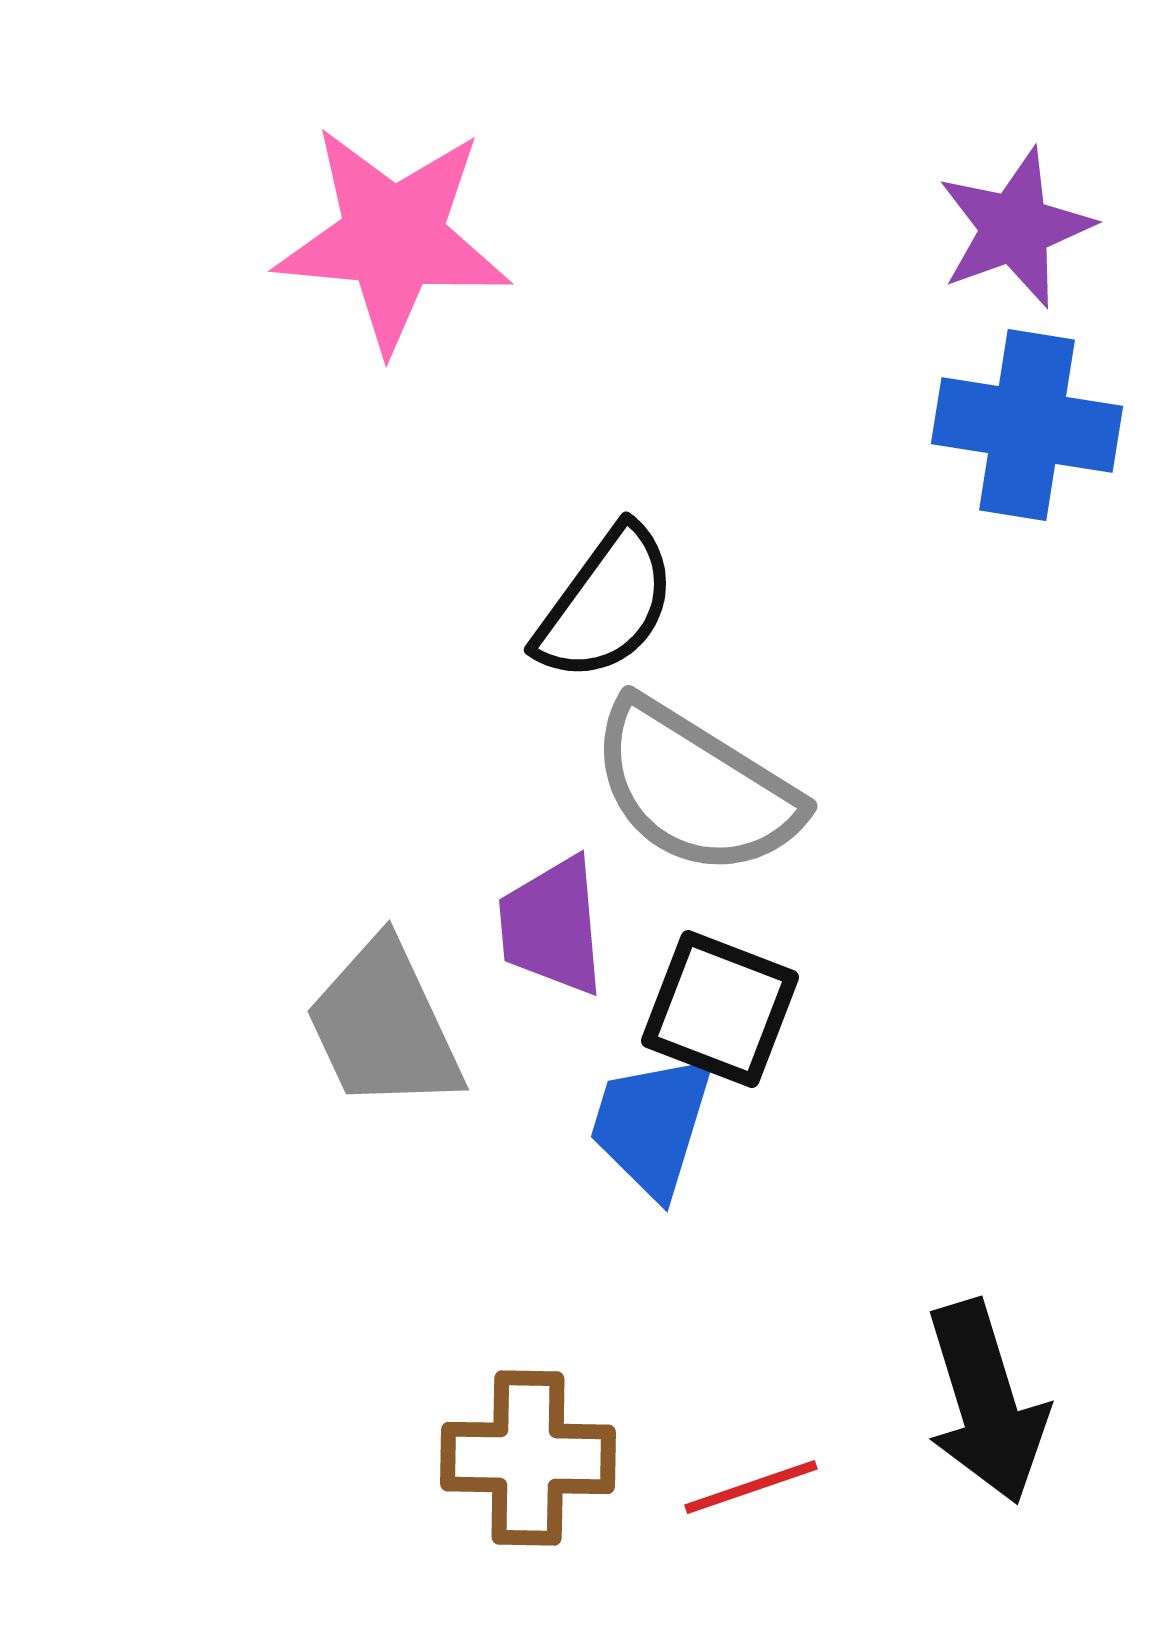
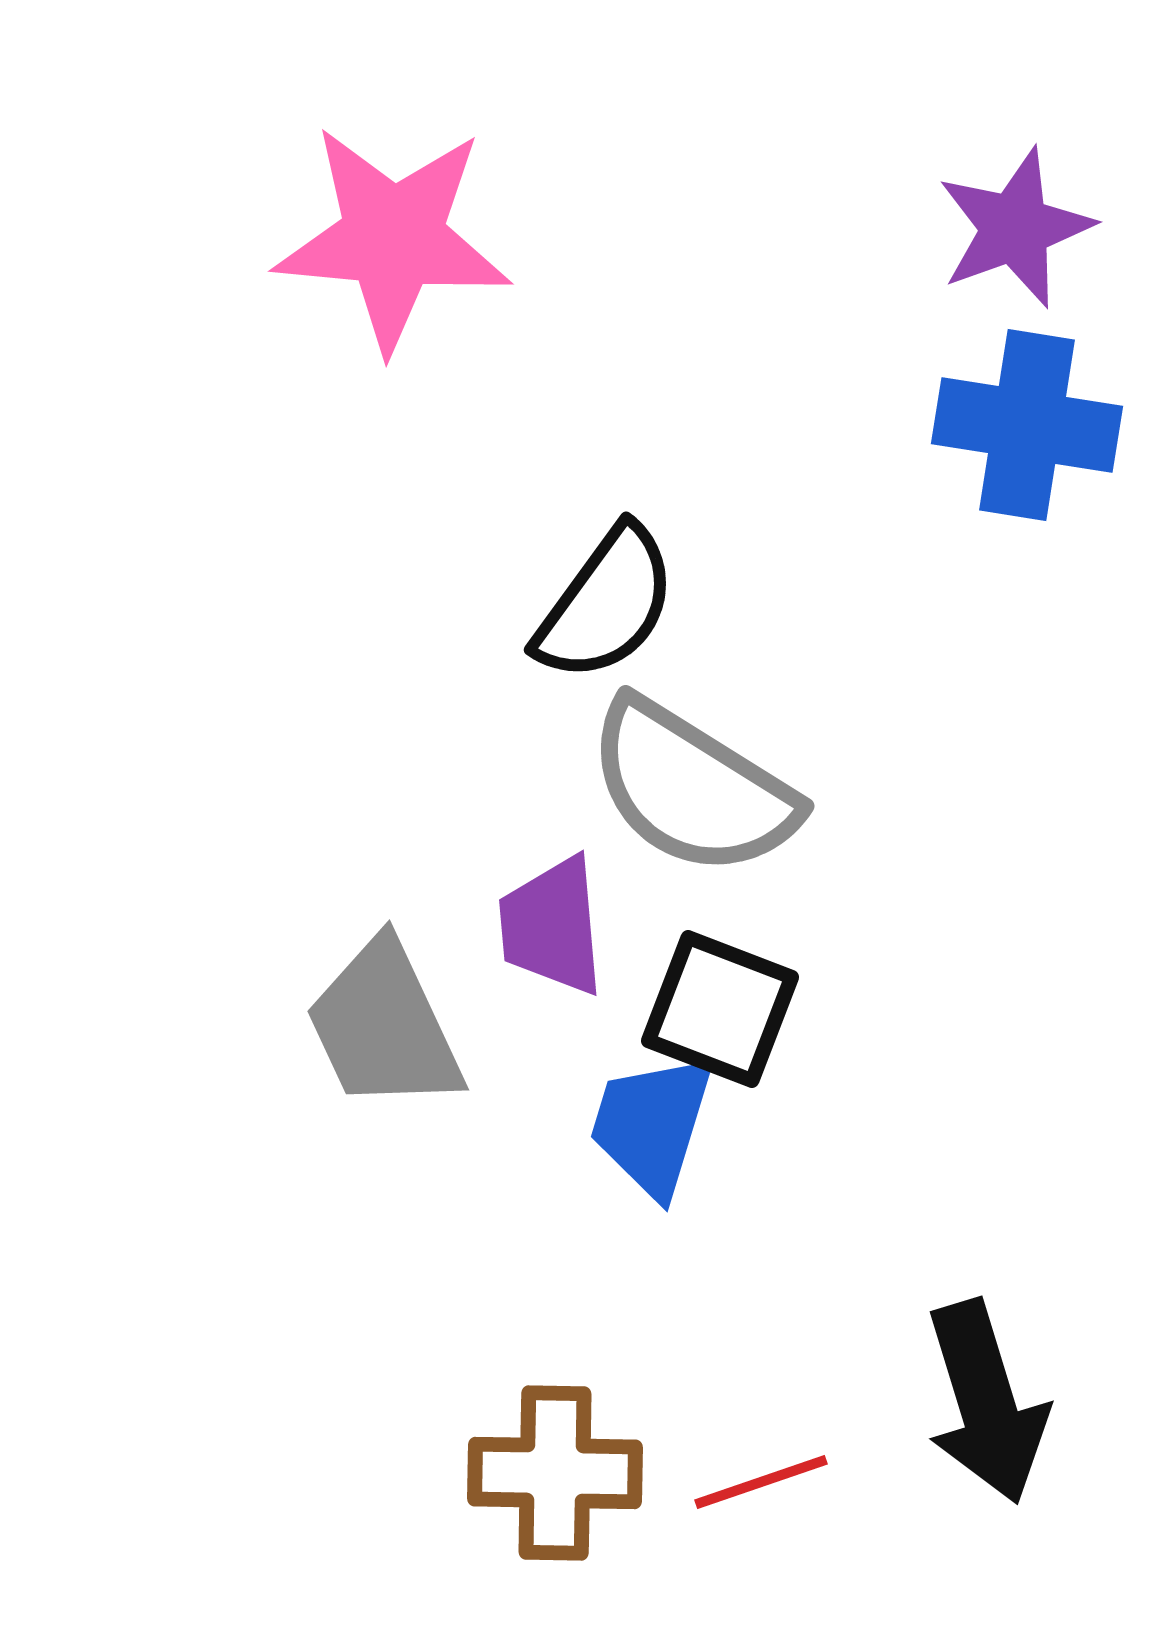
gray semicircle: moved 3 px left
brown cross: moved 27 px right, 15 px down
red line: moved 10 px right, 5 px up
